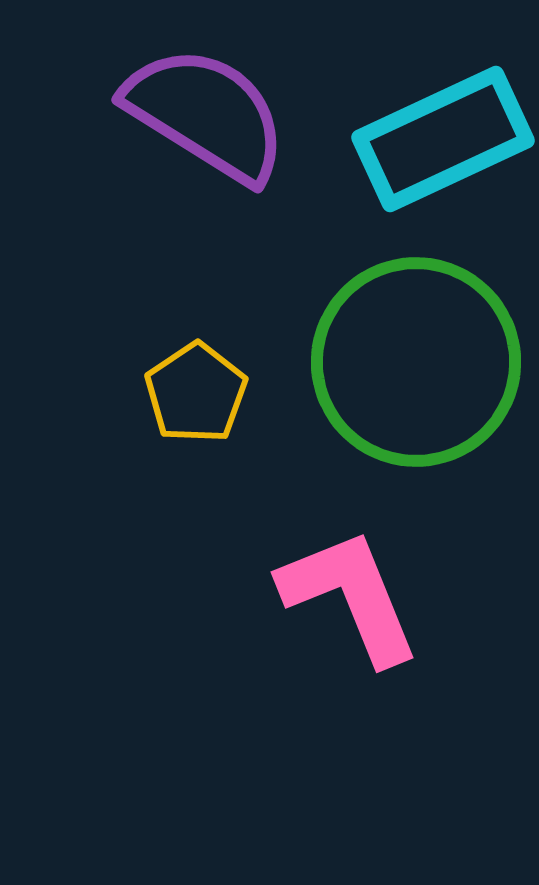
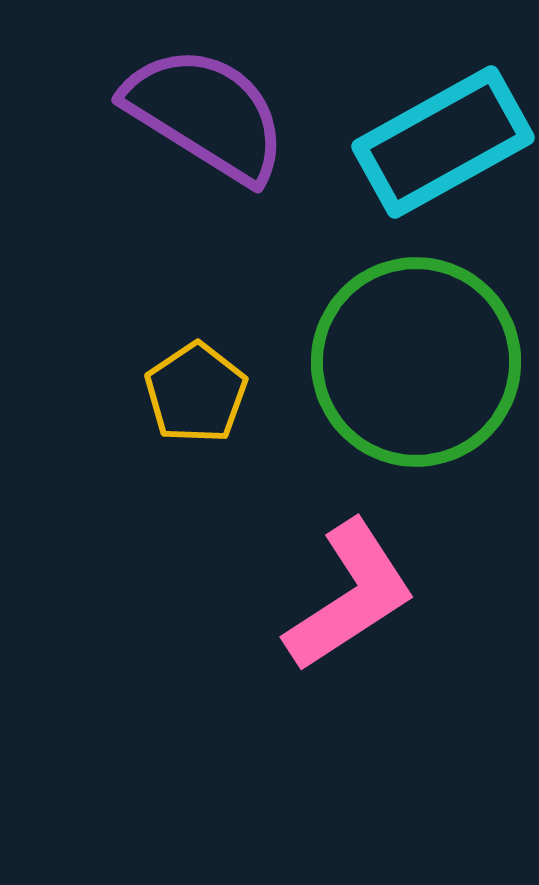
cyan rectangle: moved 3 px down; rotated 4 degrees counterclockwise
pink L-shape: rotated 79 degrees clockwise
